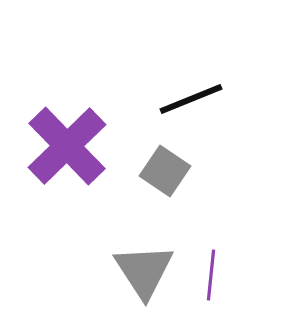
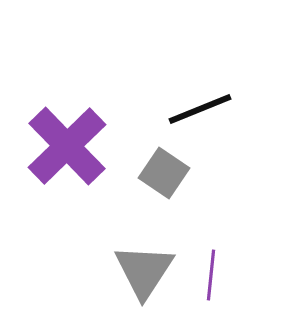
black line: moved 9 px right, 10 px down
gray square: moved 1 px left, 2 px down
gray triangle: rotated 6 degrees clockwise
